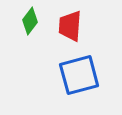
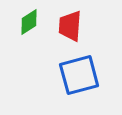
green diamond: moved 1 px left, 1 px down; rotated 20 degrees clockwise
